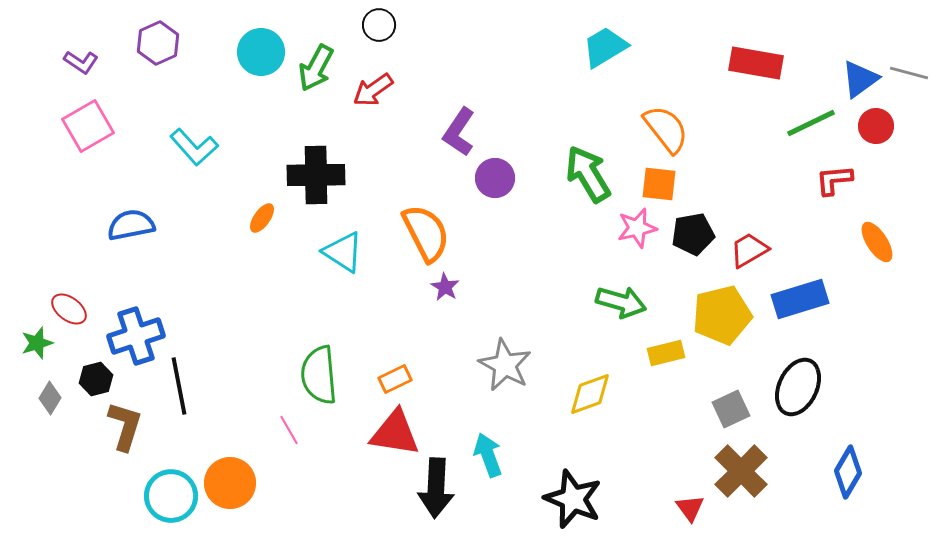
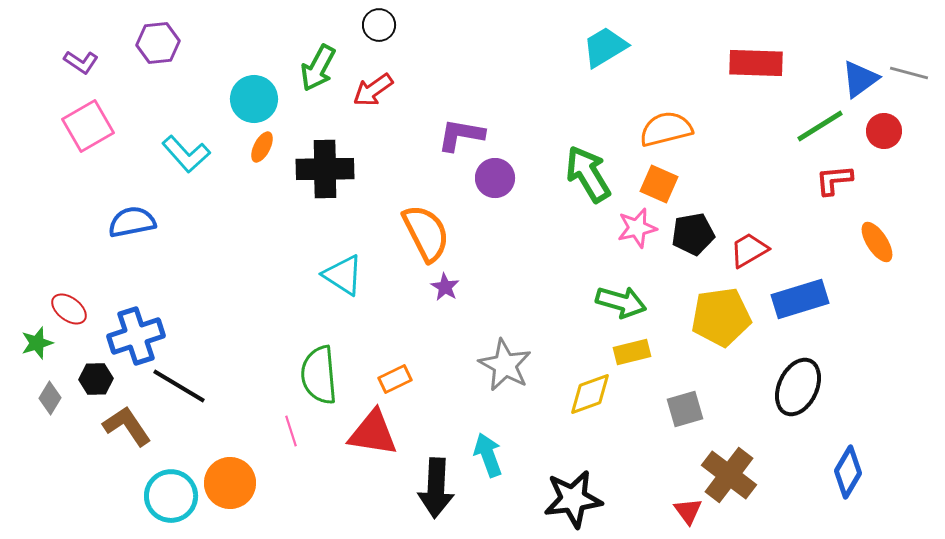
purple hexagon at (158, 43): rotated 18 degrees clockwise
cyan circle at (261, 52): moved 7 px left, 47 px down
red rectangle at (756, 63): rotated 8 degrees counterclockwise
green arrow at (316, 68): moved 2 px right
green line at (811, 123): moved 9 px right, 3 px down; rotated 6 degrees counterclockwise
red circle at (876, 126): moved 8 px right, 5 px down
orange semicircle at (666, 129): rotated 66 degrees counterclockwise
purple L-shape at (459, 132): moved 2 px right, 3 px down; rotated 66 degrees clockwise
cyan L-shape at (194, 147): moved 8 px left, 7 px down
black cross at (316, 175): moved 9 px right, 6 px up
orange square at (659, 184): rotated 18 degrees clockwise
orange ellipse at (262, 218): moved 71 px up; rotated 8 degrees counterclockwise
blue semicircle at (131, 225): moved 1 px right, 3 px up
cyan triangle at (343, 252): moved 23 px down
yellow pentagon at (722, 315): moved 1 px left, 2 px down; rotated 6 degrees clockwise
yellow rectangle at (666, 353): moved 34 px left, 1 px up
black hexagon at (96, 379): rotated 12 degrees clockwise
black line at (179, 386): rotated 48 degrees counterclockwise
gray square at (731, 409): moved 46 px left; rotated 9 degrees clockwise
brown L-shape at (125, 426): moved 2 px right; rotated 51 degrees counterclockwise
pink line at (289, 430): moved 2 px right, 1 px down; rotated 12 degrees clockwise
red triangle at (395, 433): moved 22 px left
brown cross at (741, 471): moved 12 px left, 4 px down; rotated 8 degrees counterclockwise
black star at (573, 499): rotated 30 degrees counterclockwise
red triangle at (690, 508): moved 2 px left, 3 px down
